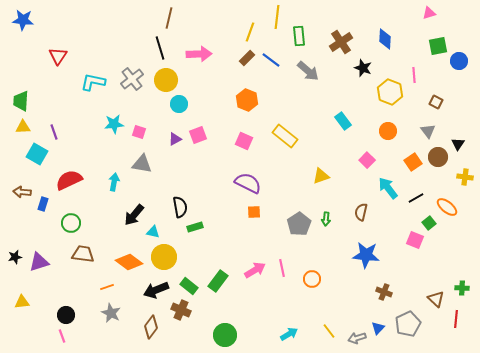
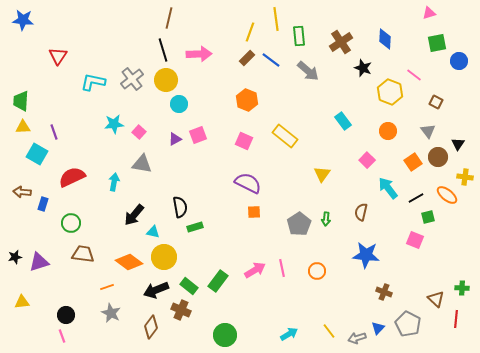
yellow line at (277, 17): moved 1 px left, 2 px down; rotated 15 degrees counterclockwise
green square at (438, 46): moved 1 px left, 3 px up
black line at (160, 48): moved 3 px right, 2 px down
pink line at (414, 75): rotated 49 degrees counterclockwise
pink square at (139, 132): rotated 24 degrees clockwise
yellow triangle at (321, 176): moved 1 px right, 2 px up; rotated 36 degrees counterclockwise
red semicircle at (69, 180): moved 3 px right, 3 px up
orange ellipse at (447, 207): moved 12 px up
green square at (429, 223): moved 1 px left, 6 px up; rotated 24 degrees clockwise
orange circle at (312, 279): moved 5 px right, 8 px up
gray pentagon at (408, 324): rotated 20 degrees counterclockwise
